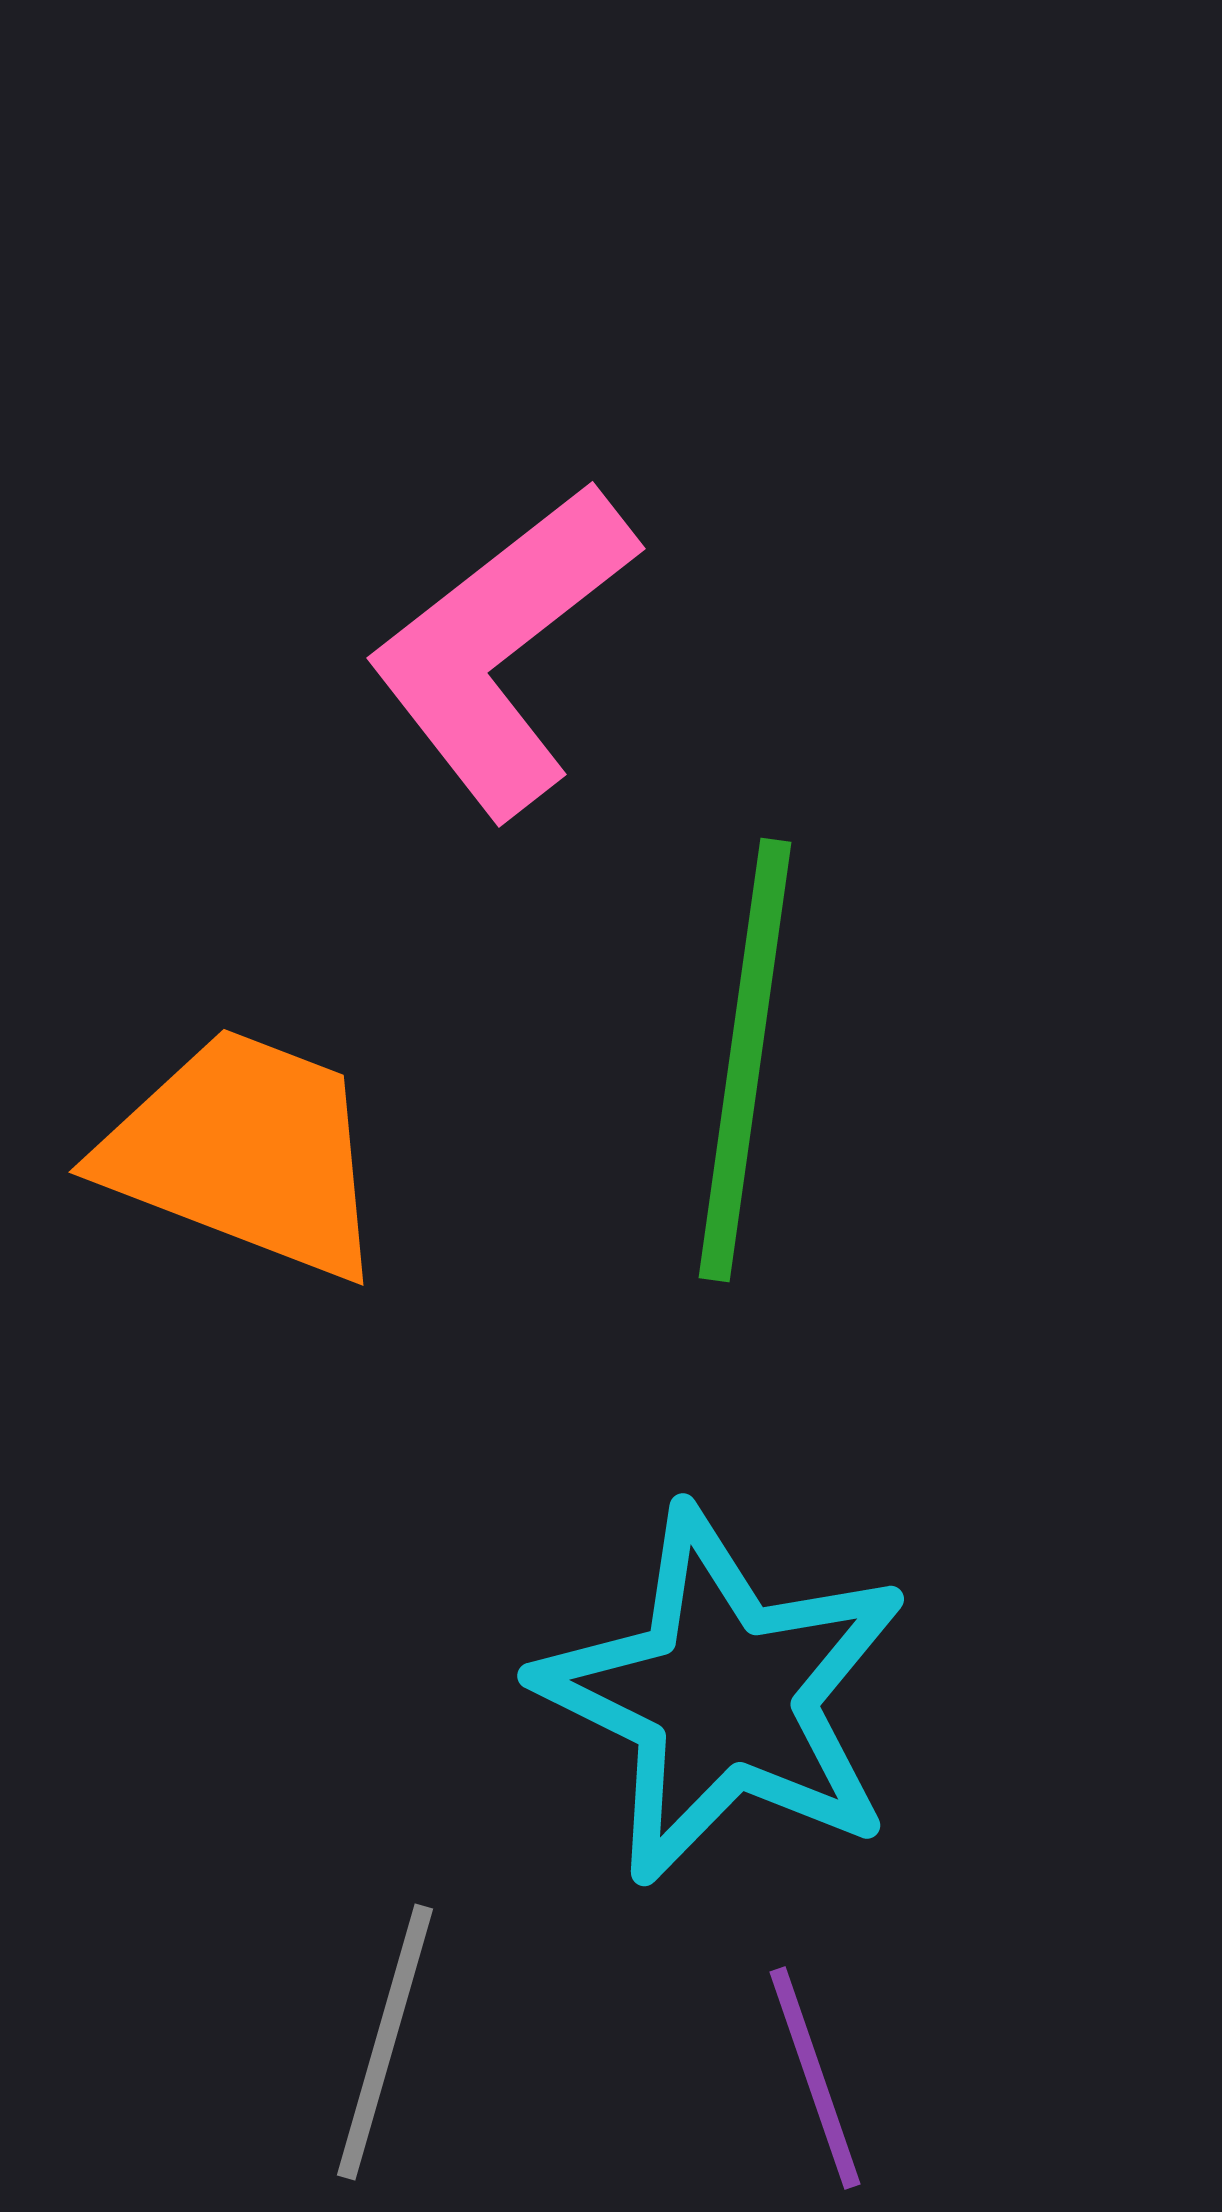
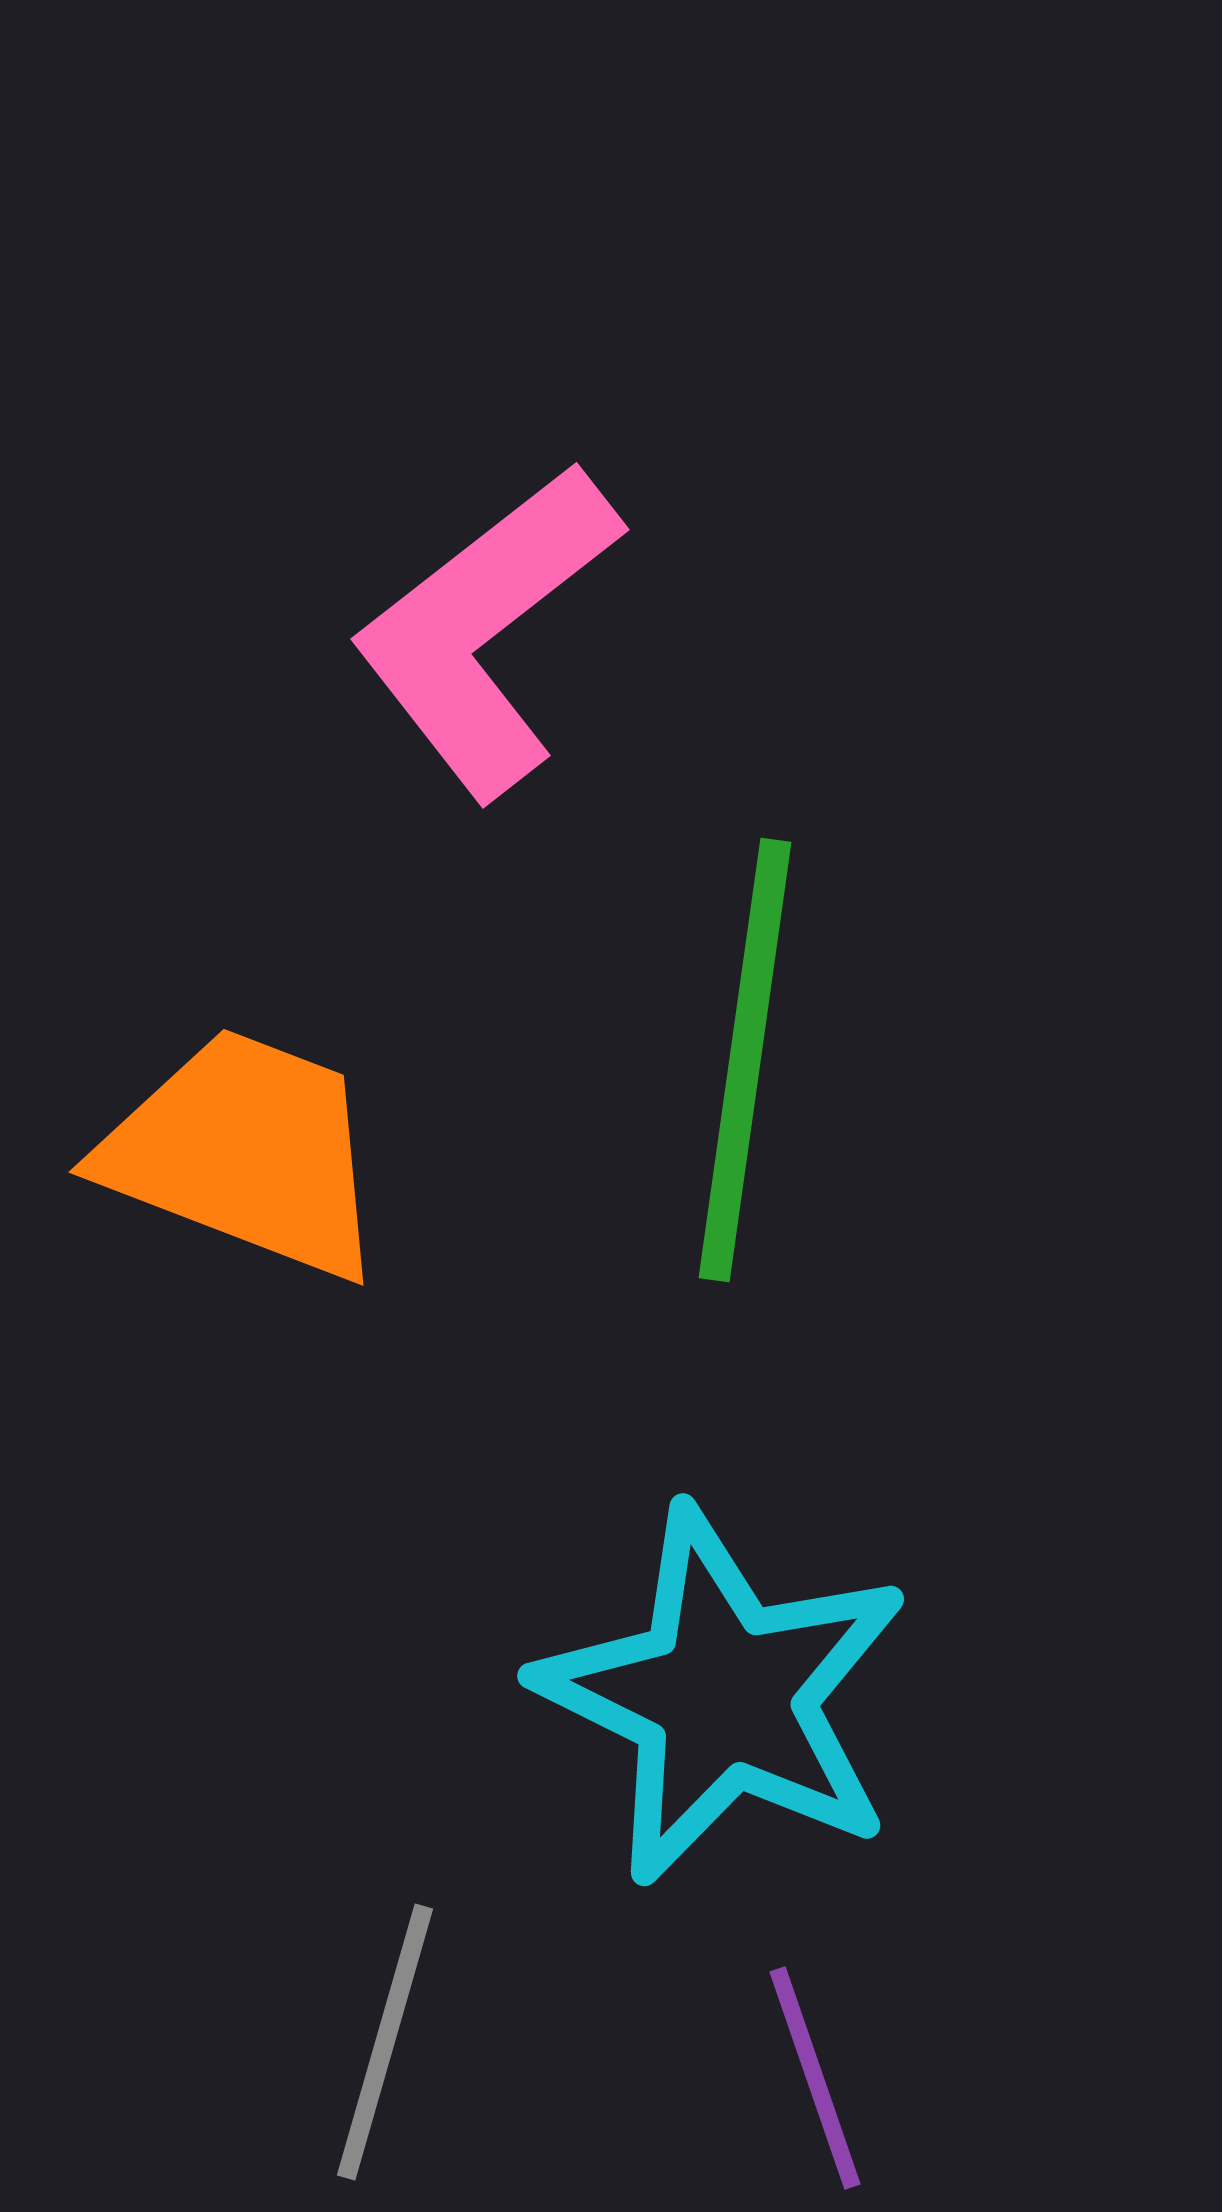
pink L-shape: moved 16 px left, 19 px up
